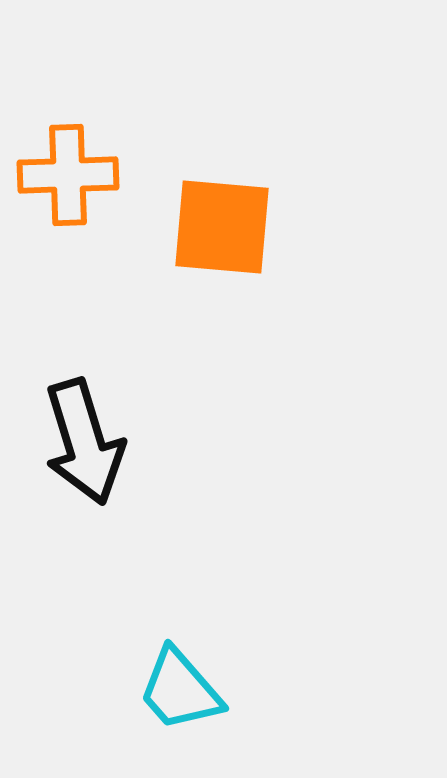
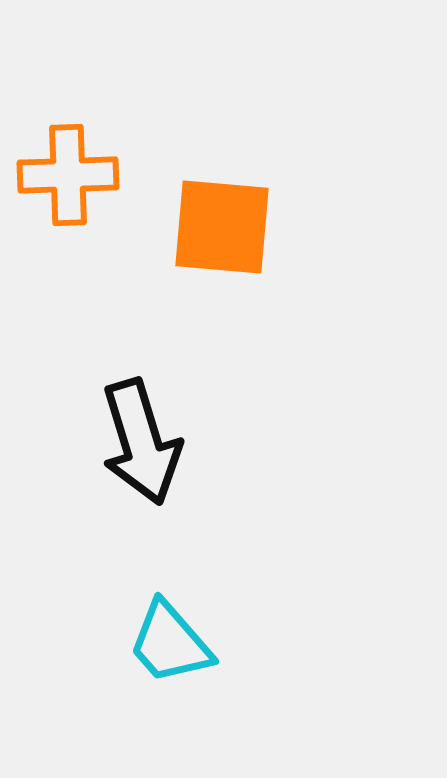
black arrow: moved 57 px right
cyan trapezoid: moved 10 px left, 47 px up
